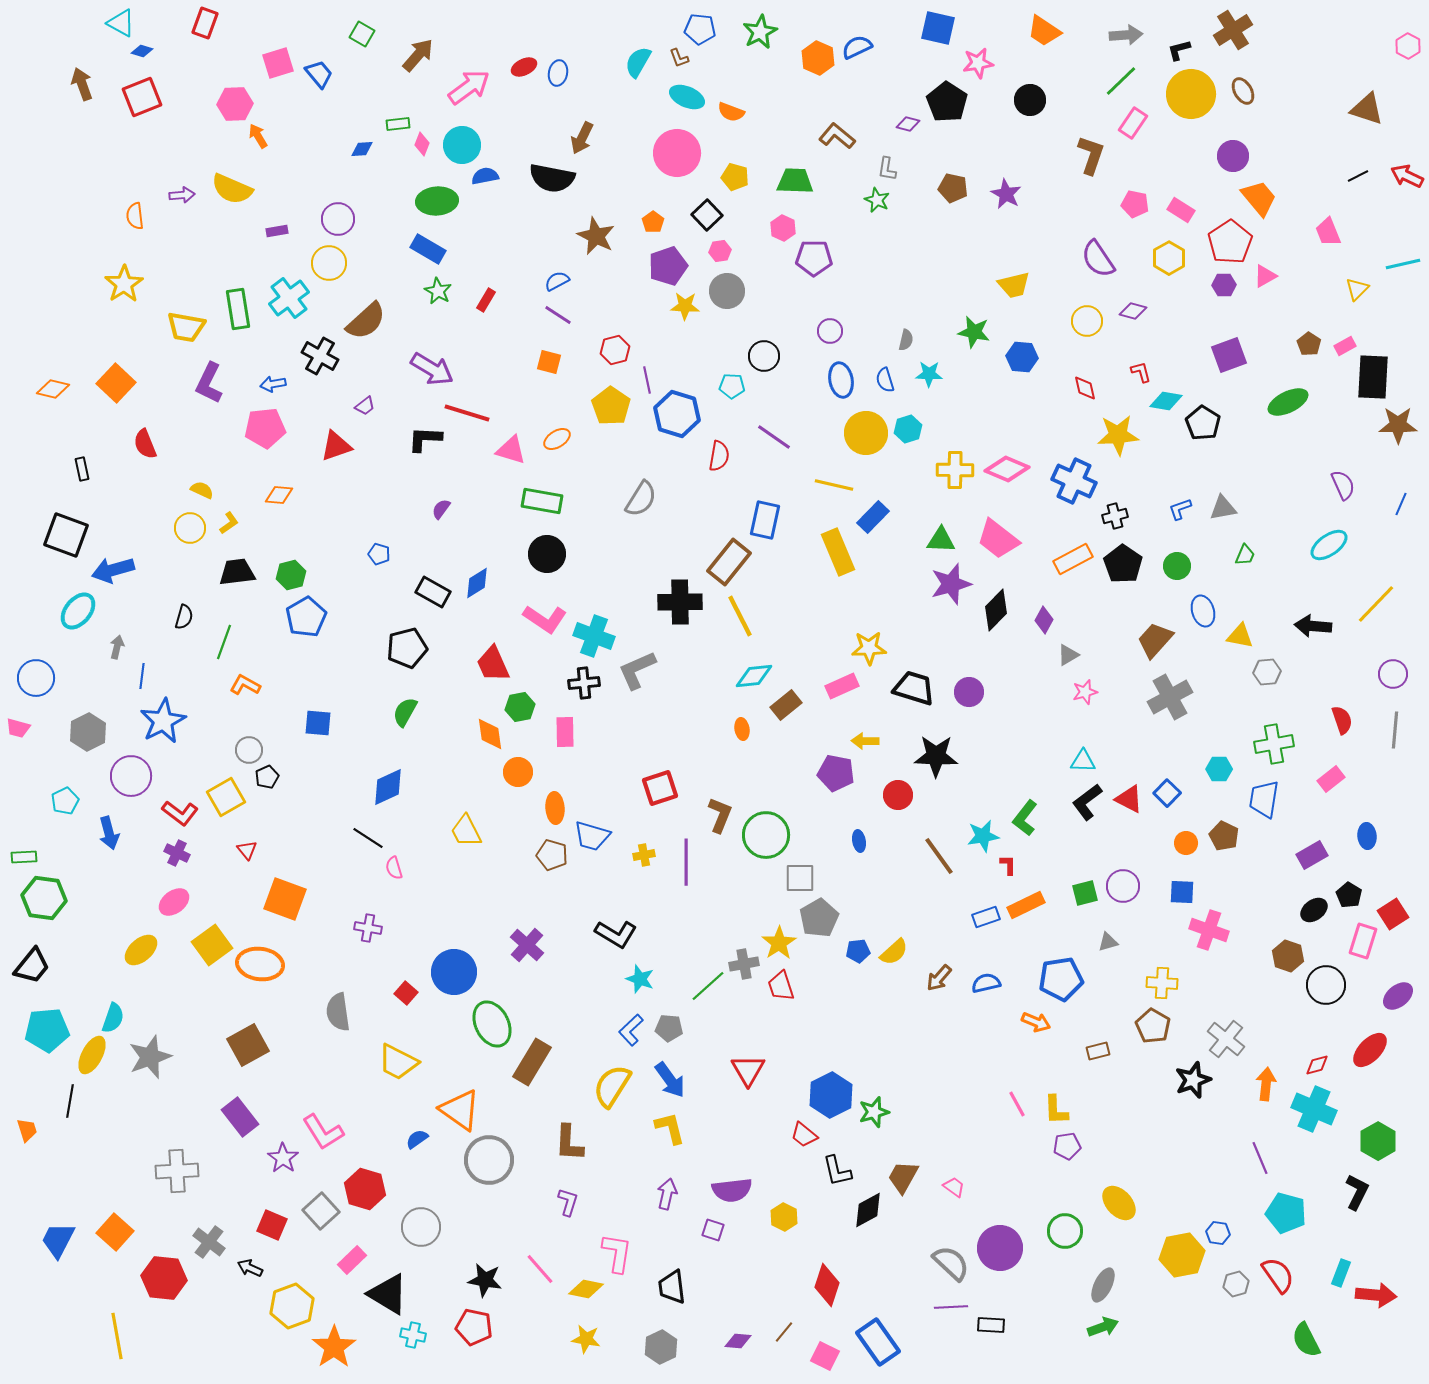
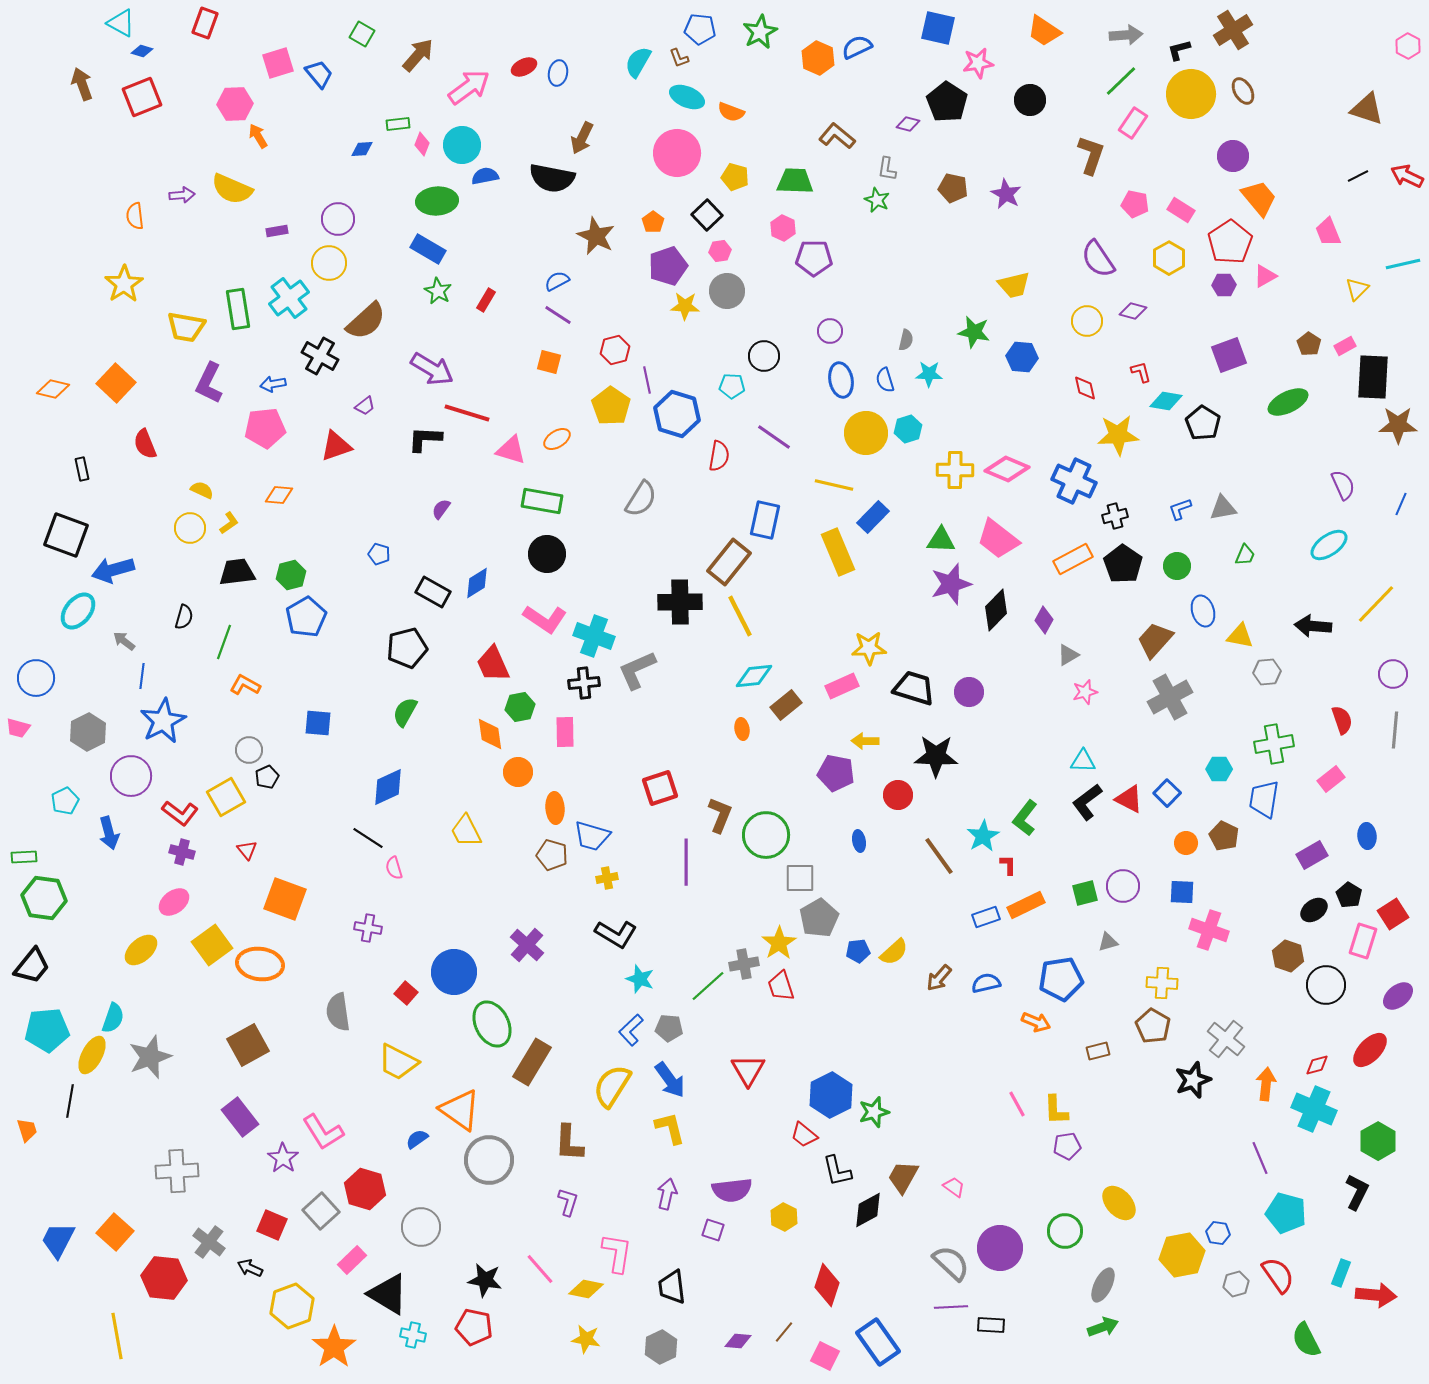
gray arrow at (117, 647): moved 7 px right, 6 px up; rotated 65 degrees counterclockwise
cyan star at (983, 836): rotated 20 degrees counterclockwise
purple cross at (177, 853): moved 5 px right, 1 px up; rotated 10 degrees counterclockwise
yellow cross at (644, 855): moved 37 px left, 23 px down
